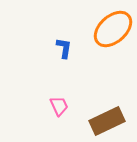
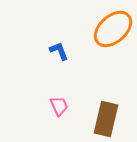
blue L-shape: moved 5 px left, 3 px down; rotated 30 degrees counterclockwise
brown rectangle: moved 1 px left, 2 px up; rotated 52 degrees counterclockwise
